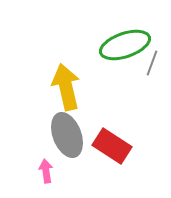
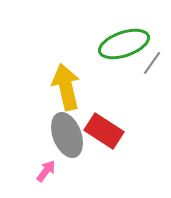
green ellipse: moved 1 px left, 1 px up
gray line: rotated 15 degrees clockwise
red rectangle: moved 8 px left, 15 px up
pink arrow: rotated 45 degrees clockwise
